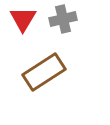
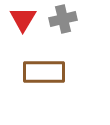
brown rectangle: rotated 33 degrees clockwise
